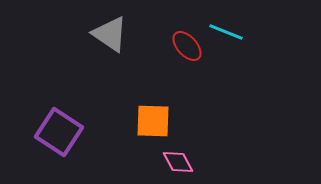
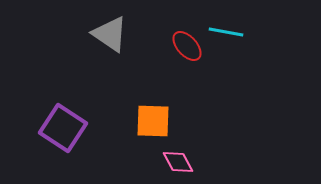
cyan line: rotated 12 degrees counterclockwise
purple square: moved 4 px right, 4 px up
